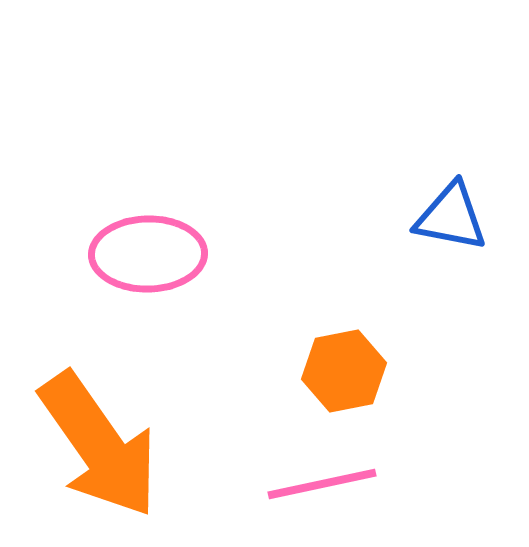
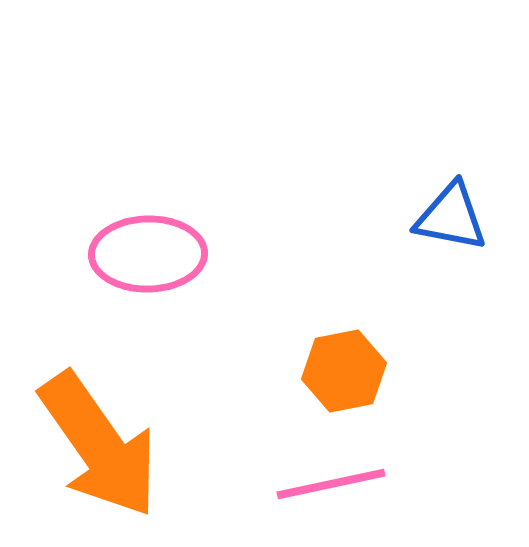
pink line: moved 9 px right
